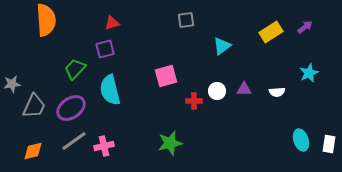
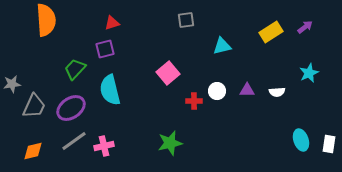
cyan triangle: rotated 24 degrees clockwise
pink square: moved 2 px right, 3 px up; rotated 25 degrees counterclockwise
purple triangle: moved 3 px right, 1 px down
